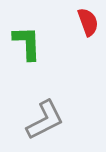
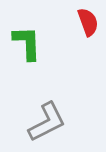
gray L-shape: moved 2 px right, 2 px down
